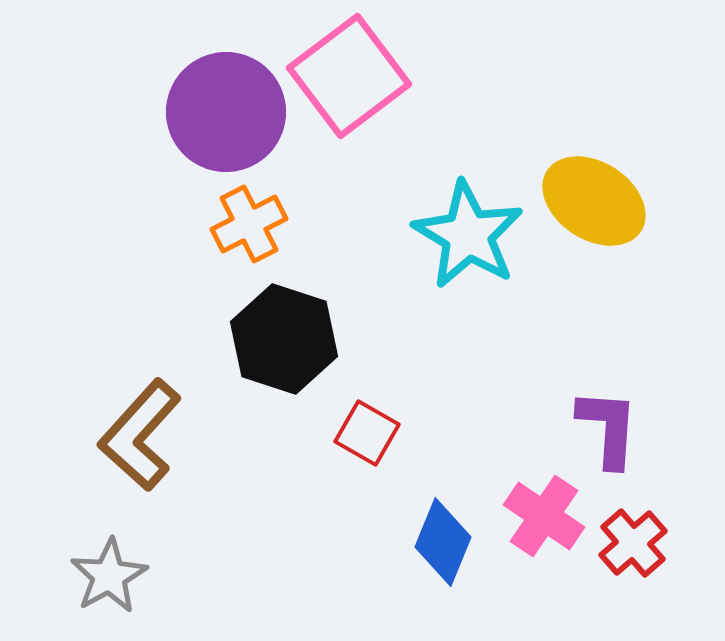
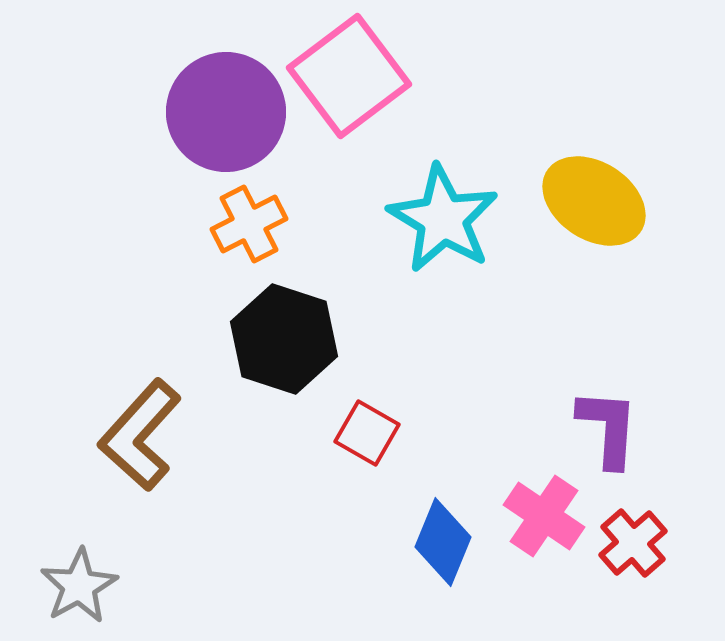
cyan star: moved 25 px left, 16 px up
gray star: moved 30 px left, 10 px down
